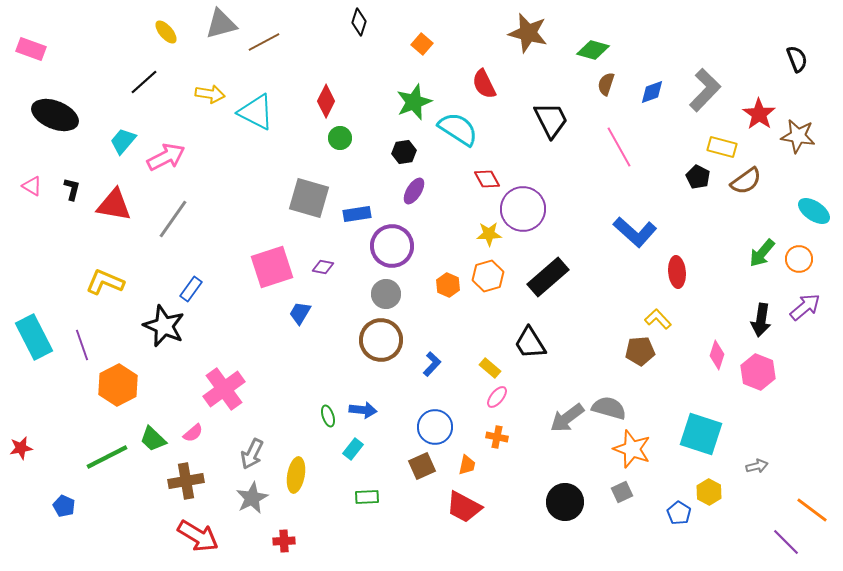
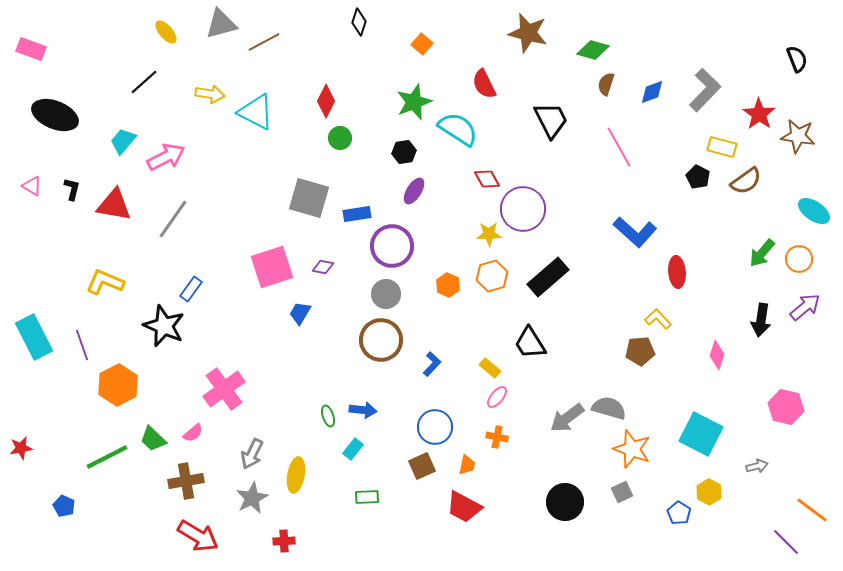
orange hexagon at (488, 276): moved 4 px right
pink hexagon at (758, 372): moved 28 px right, 35 px down; rotated 8 degrees counterclockwise
cyan square at (701, 434): rotated 9 degrees clockwise
